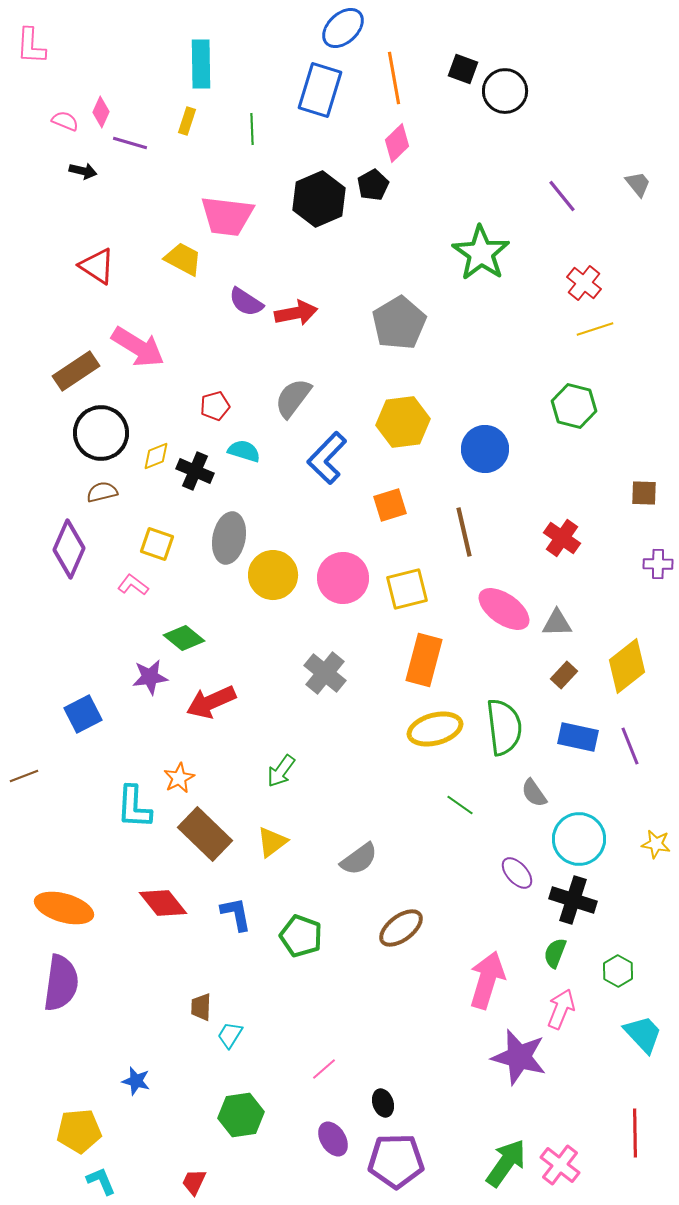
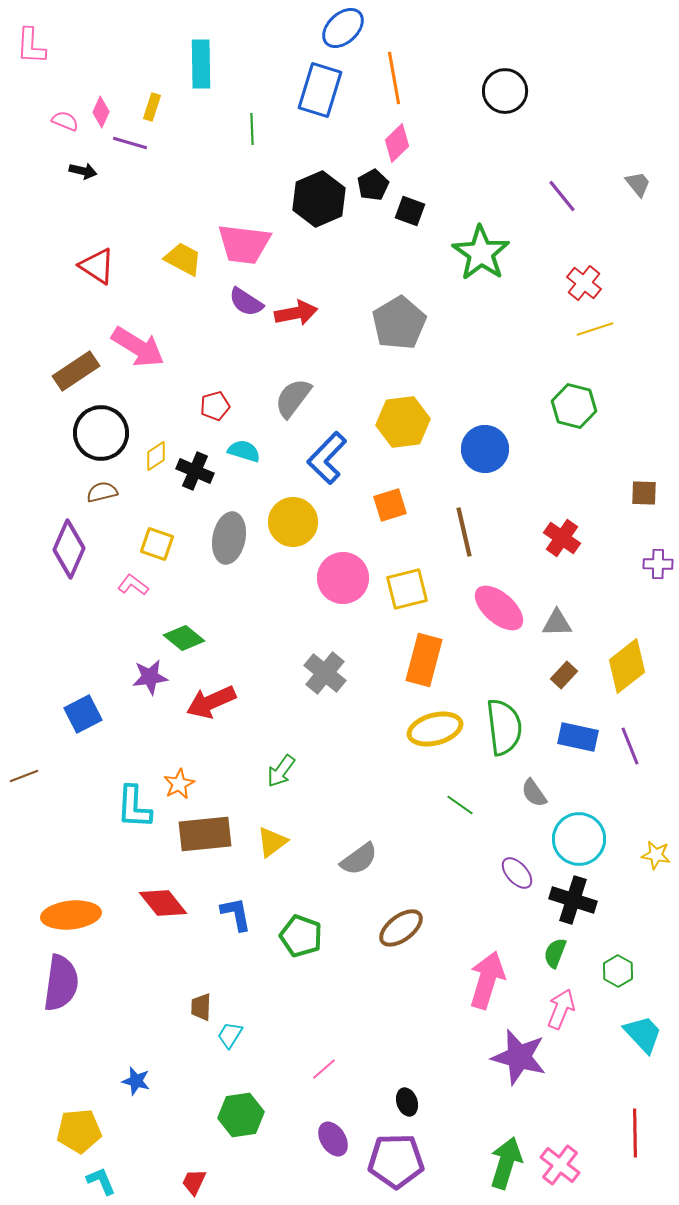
black square at (463, 69): moved 53 px left, 142 px down
yellow rectangle at (187, 121): moved 35 px left, 14 px up
pink trapezoid at (227, 216): moved 17 px right, 28 px down
yellow diamond at (156, 456): rotated 12 degrees counterclockwise
yellow circle at (273, 575): moved 20 px right, 53 px up
pink ellipse at (504, 609): moved 5 px left, 1 px up; rotated 6 degrees clockwise
orange star at (179, 778): moved 6 px down
brown rectangle at (205, 834): rotated 50 degrees counterclockwise
yellow star at (656, 844): moved 11 px down
orange ellipse at (64, 908): moved 7 px right, 7 px down; rotated 22 degrees counterclockwise
black ellipse at (383, 1103): moved 24 px right, 1 px up
green arrow at (506, 1163): rotated 18 degrees counterclockwise
